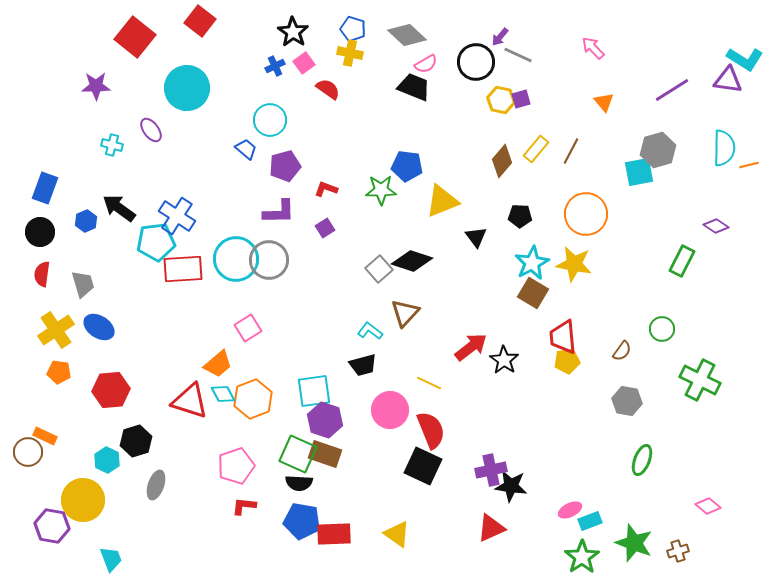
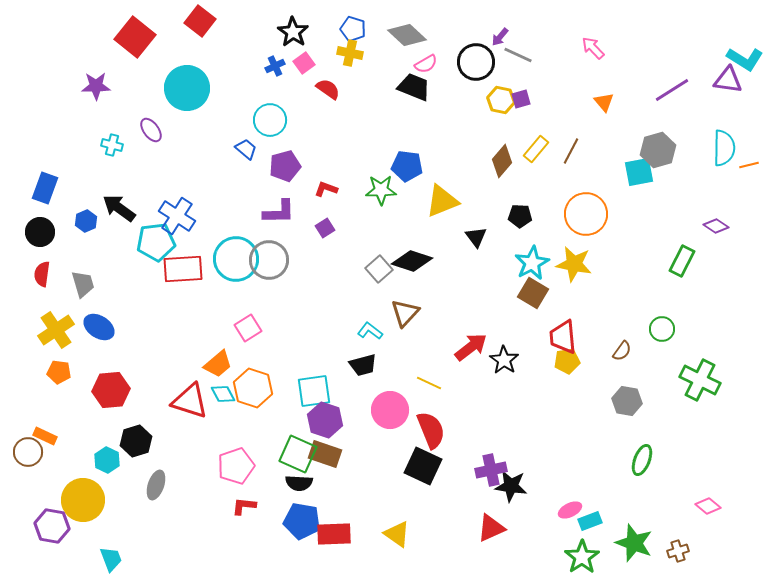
orange hexagon at (253, 399): moved 11 px up; rotated 21 degrees counterclockwise
